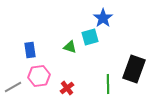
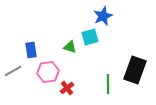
blue star: moved 2 px up; rotated 12 degrees clockwise
blue rectangle: moved 1 px right
black rectangle: moved 1 px right, 1 px down
pink hexagon: moved 9 px right, 4 px up
gray line: moved 16 px up
